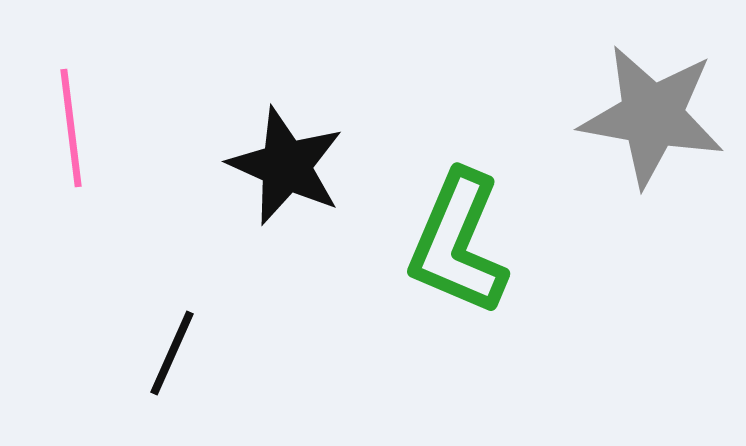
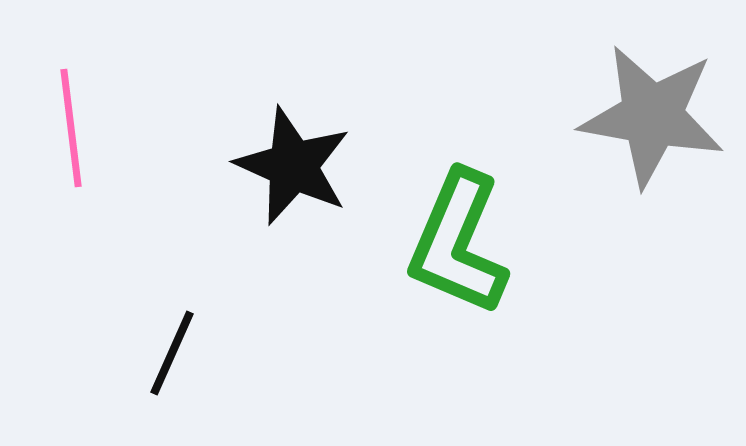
black star: moved 7 px right
